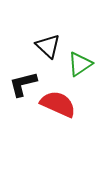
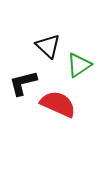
green triangle: moved 1 px left, 1 px down
black L-shape: moved 1 px up
